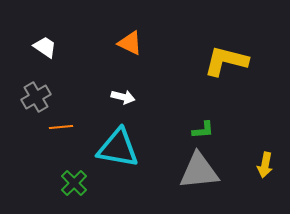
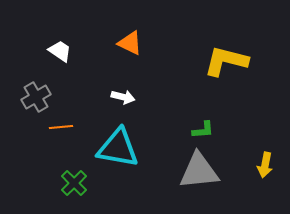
white trapezoid: moved 15 px right, 4 px down
